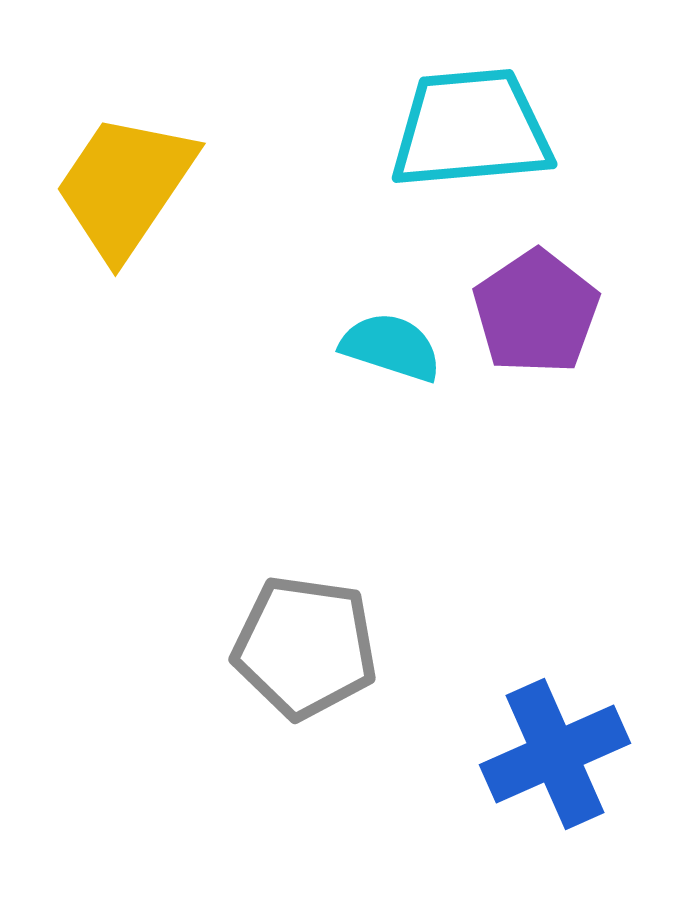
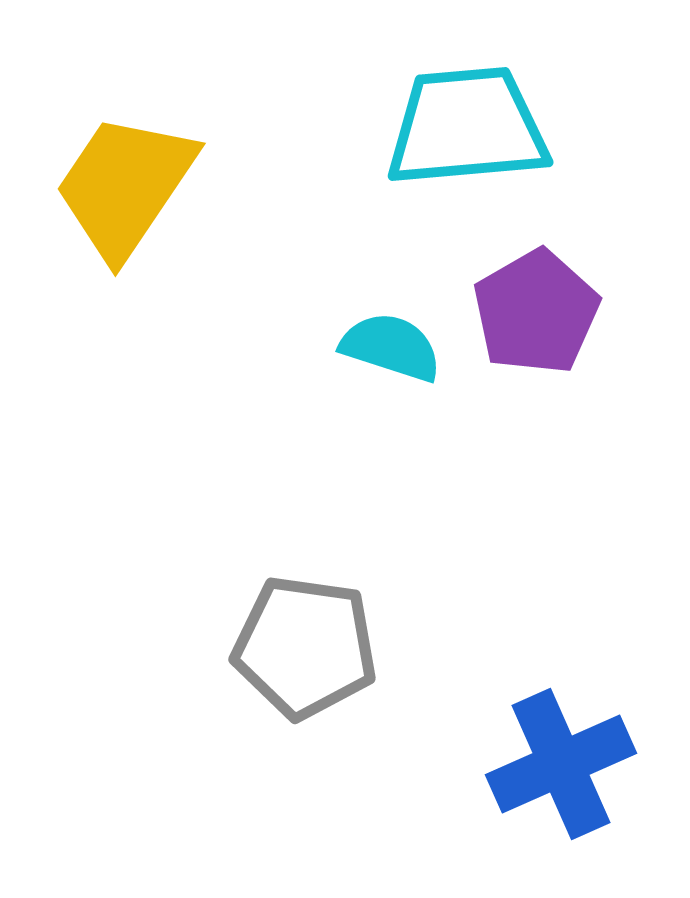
cyan trapezoid: moved 4 px left, 2 px up
purple pentagon: rotated 4 degrees clockwise
blue cross: moved 6 px right, 10 px down
